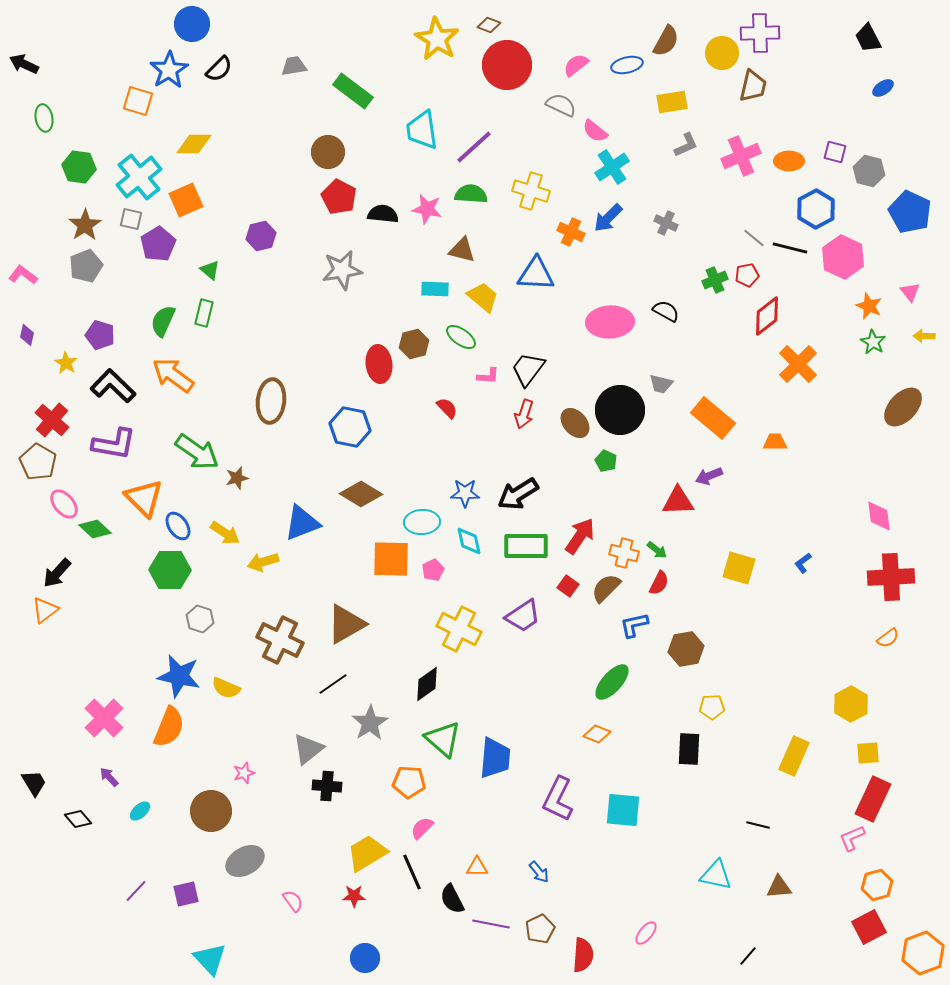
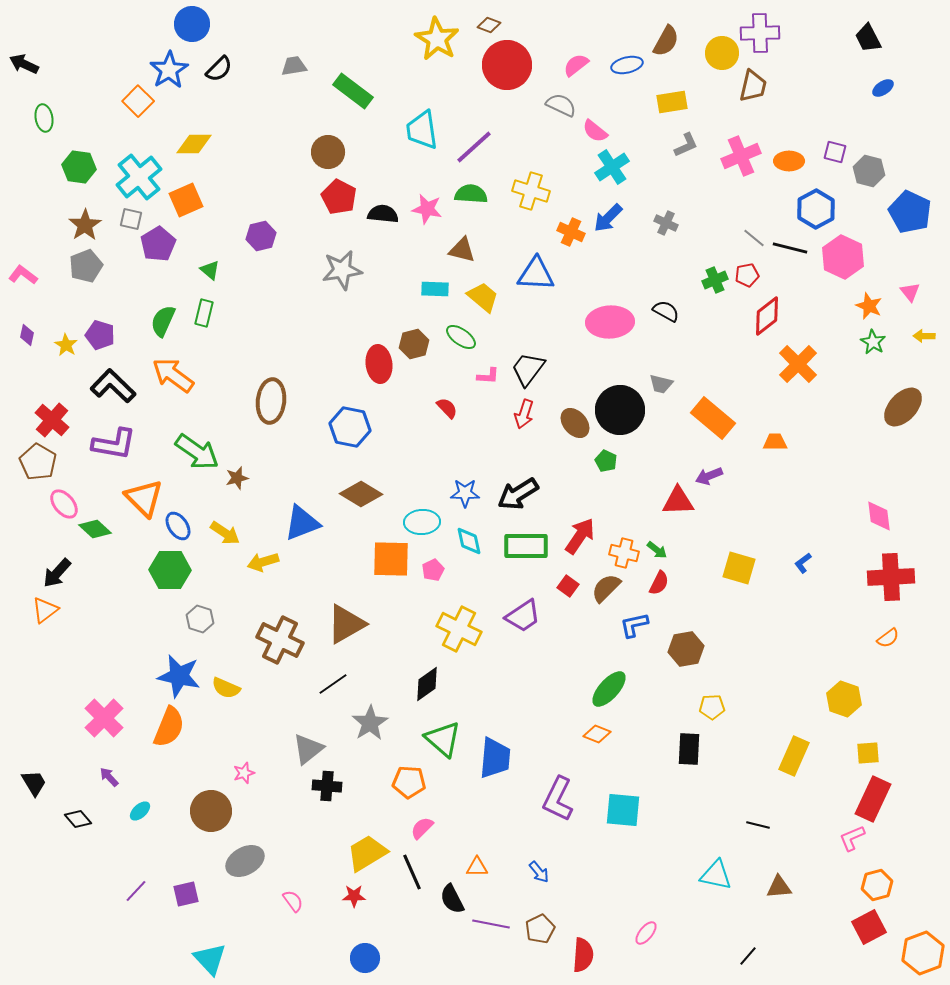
orange square at (138, 101): rotated 28 degrees clockwise
yellow star at (66, 363): moved 18 px up
green ellipse at (612, 682): moved 3 px left, 7 px down
yellow hexagon at (851, 704): moved 7 px left, 5 px up; rotated 12 degrees counterclockwise
